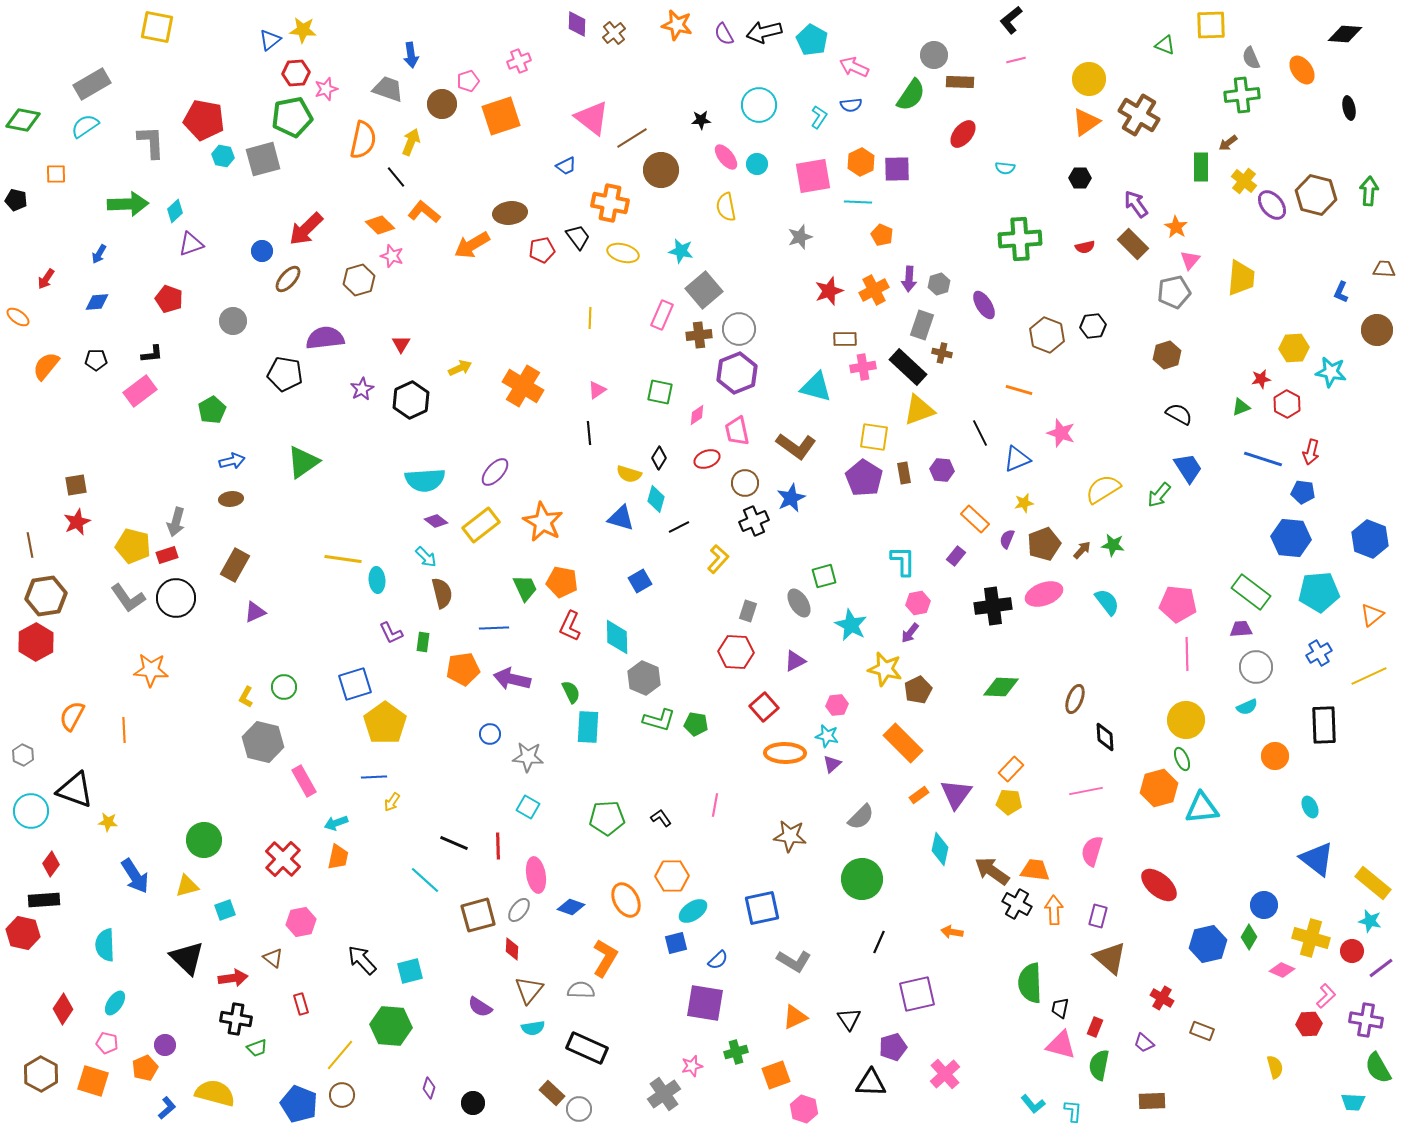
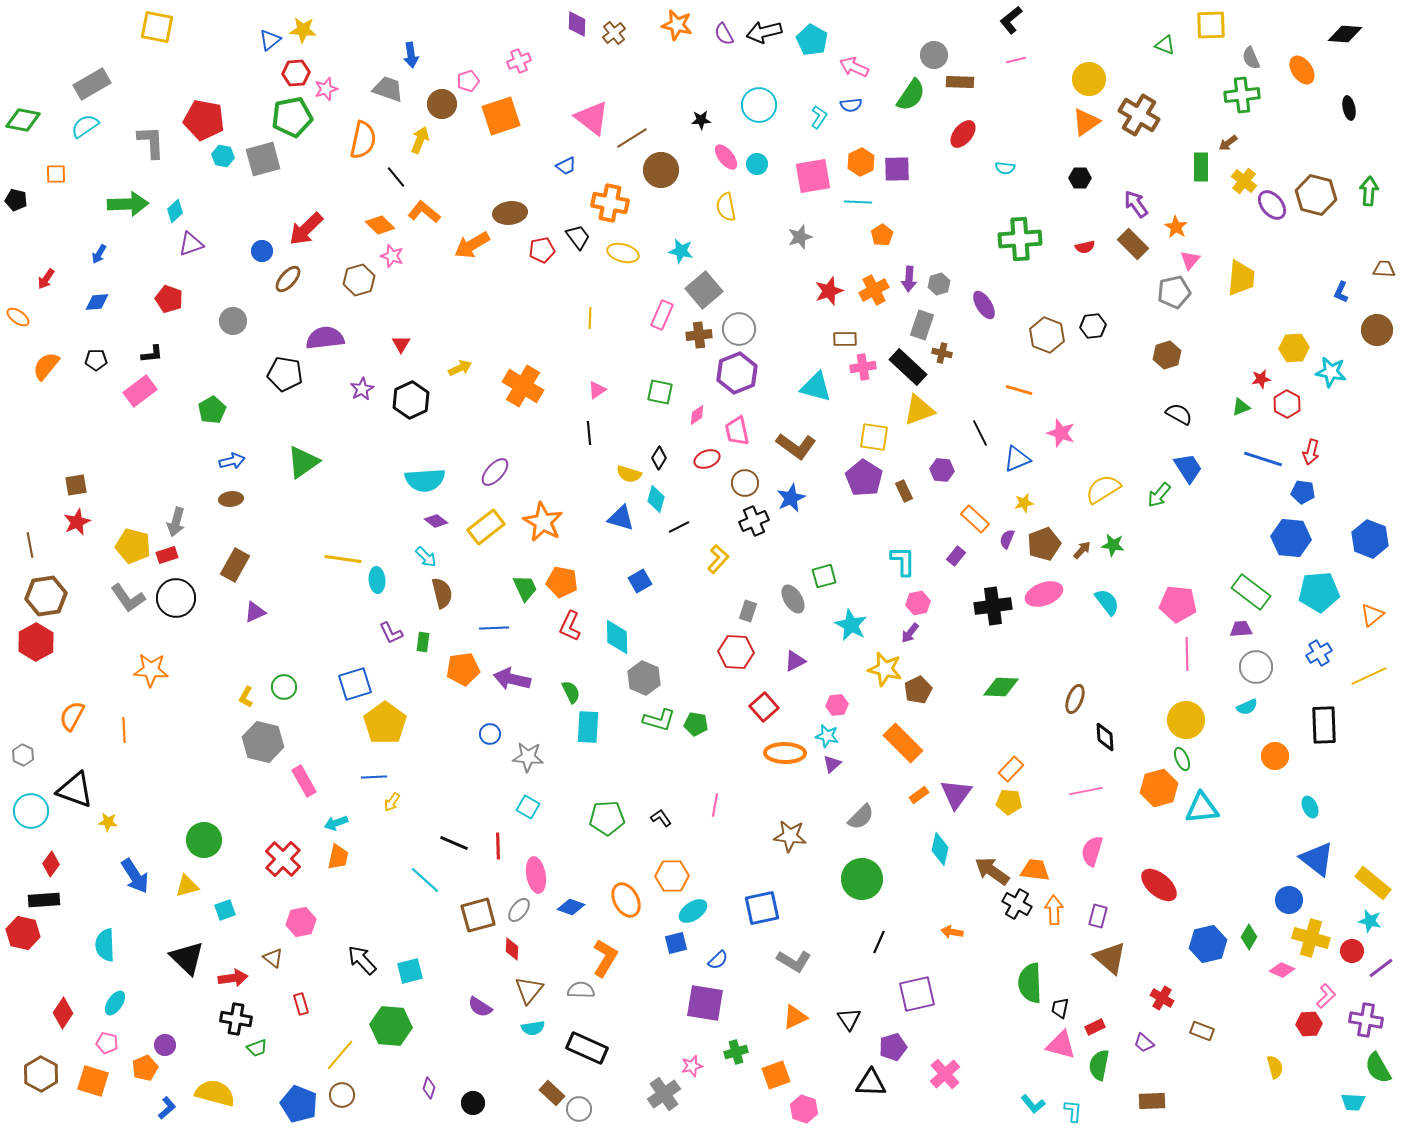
yellow arrow at (411, 142): moved 9 px right, 2 px up
orange pentagon at (882, 235): rotated 15 degrees clockwise
brown rectangle at (904, 473): moved 18 px down; rotated 15 degrees counterclockwise
yellow rectangle at (481, 525): moved 5 px right, 2 px down
gray ellipse at (799, 603): moved 6 px left, 4 px up
blue circle at (1264, 905): moved 25 px right, 5 px up
red diamond at (63, 1009): moved 4 px down
red rectangle at (1095, 1027): rotated 42 degrees clockwise
